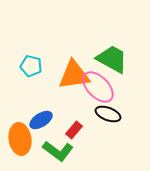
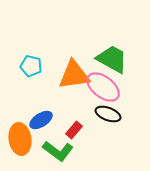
pink ellipse: moved 5 px right; rotated 8 degrees counterclockwise
